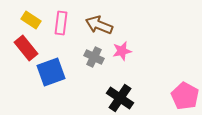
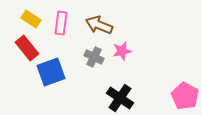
yellow rectangle: moved 1 px up
red rectangle: moved 1 px right
